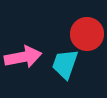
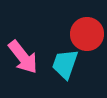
pink arrow: rotated 63 degrees clockwise
